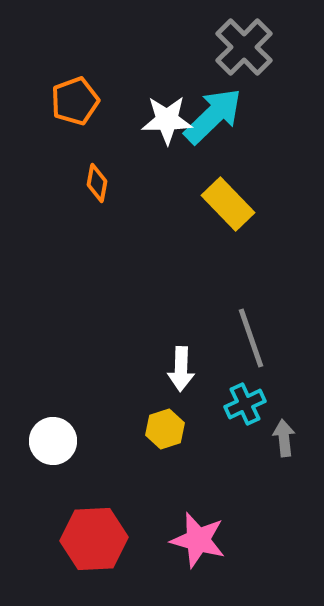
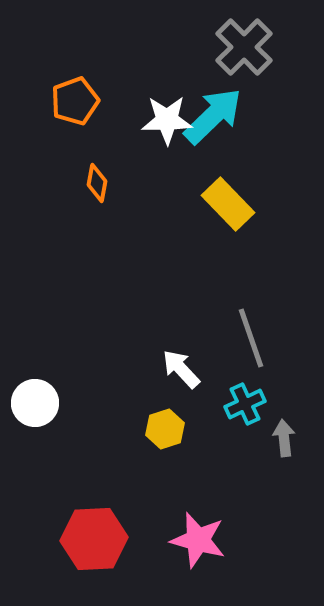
white arrow: rotated 135 degrees clockwise
white circle: moved 18 px left, 38 px up
